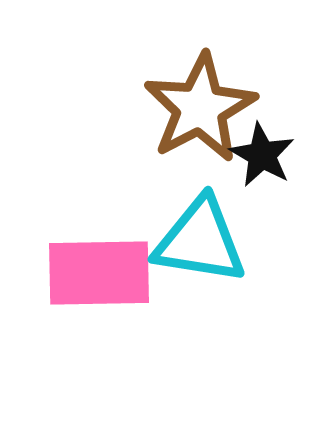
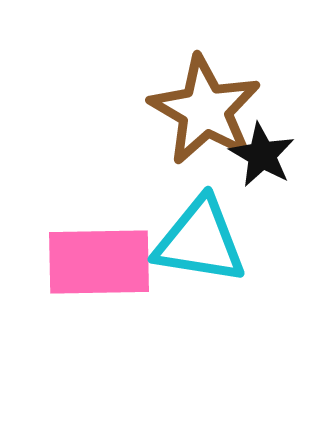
brown star: moved 5 px right, 2 px down; rotated 14 degrees counterclockwise
pink rectangle: moved 11 px up
